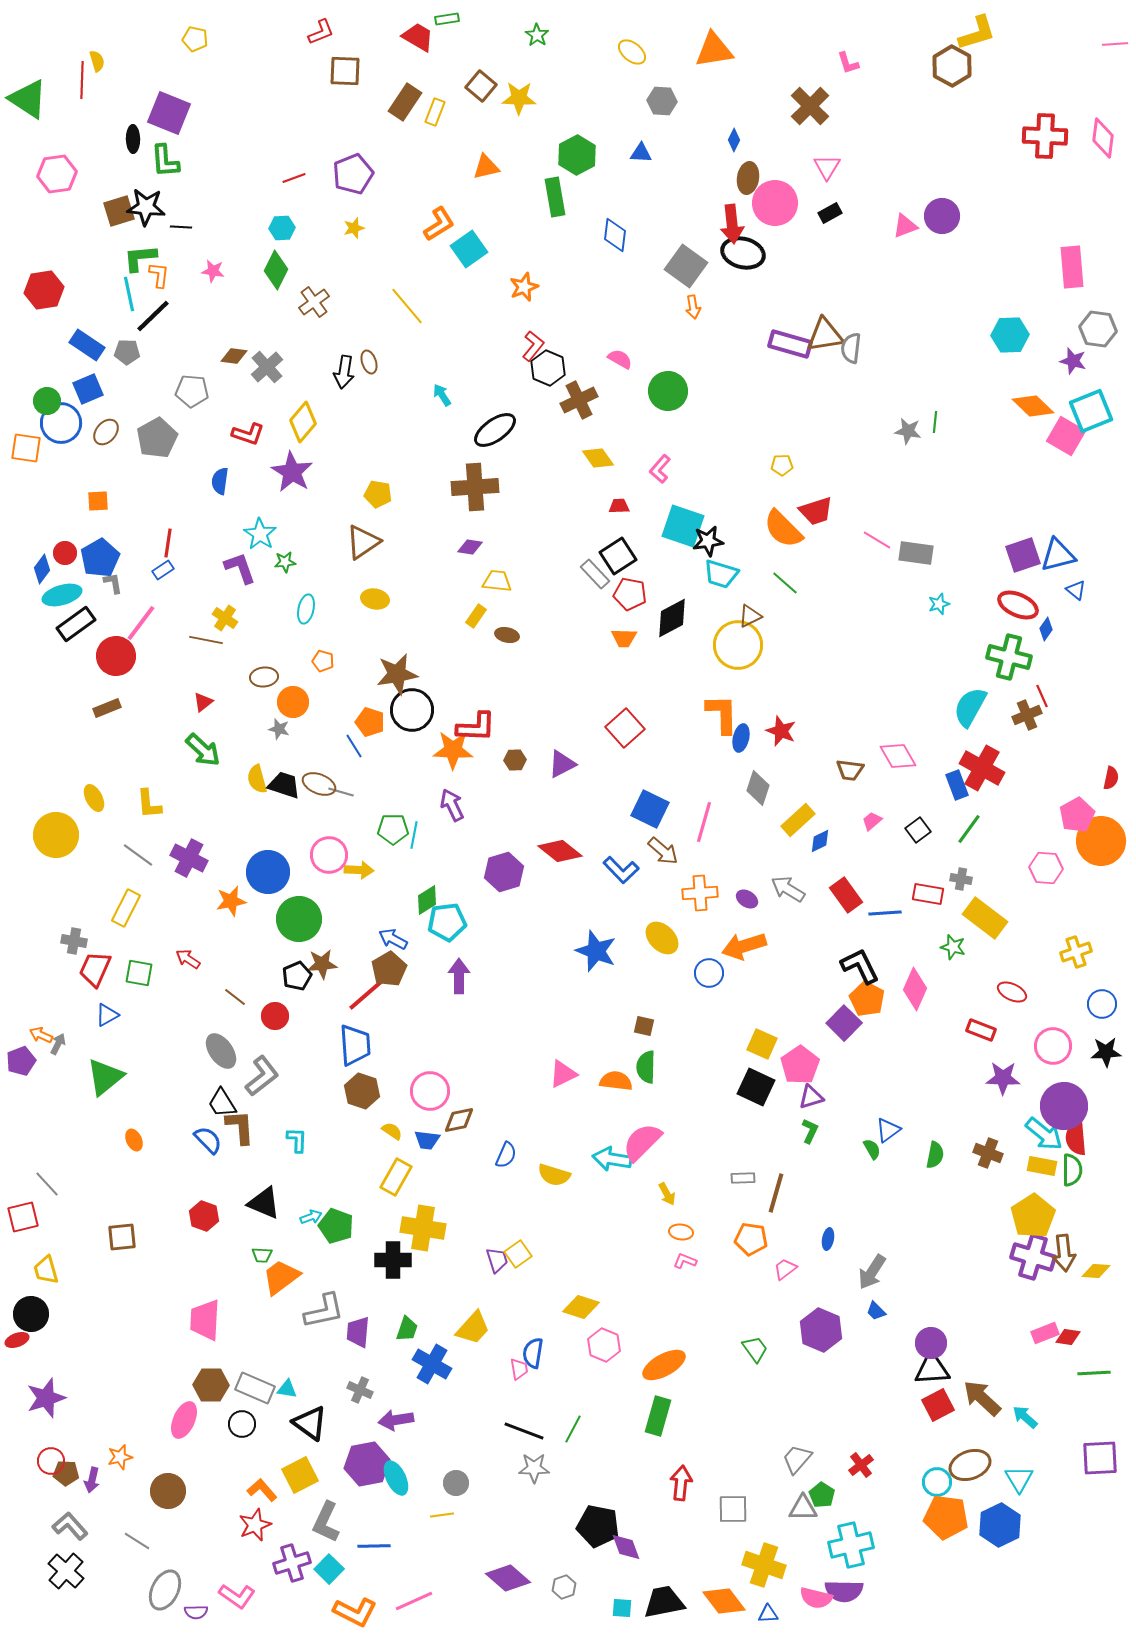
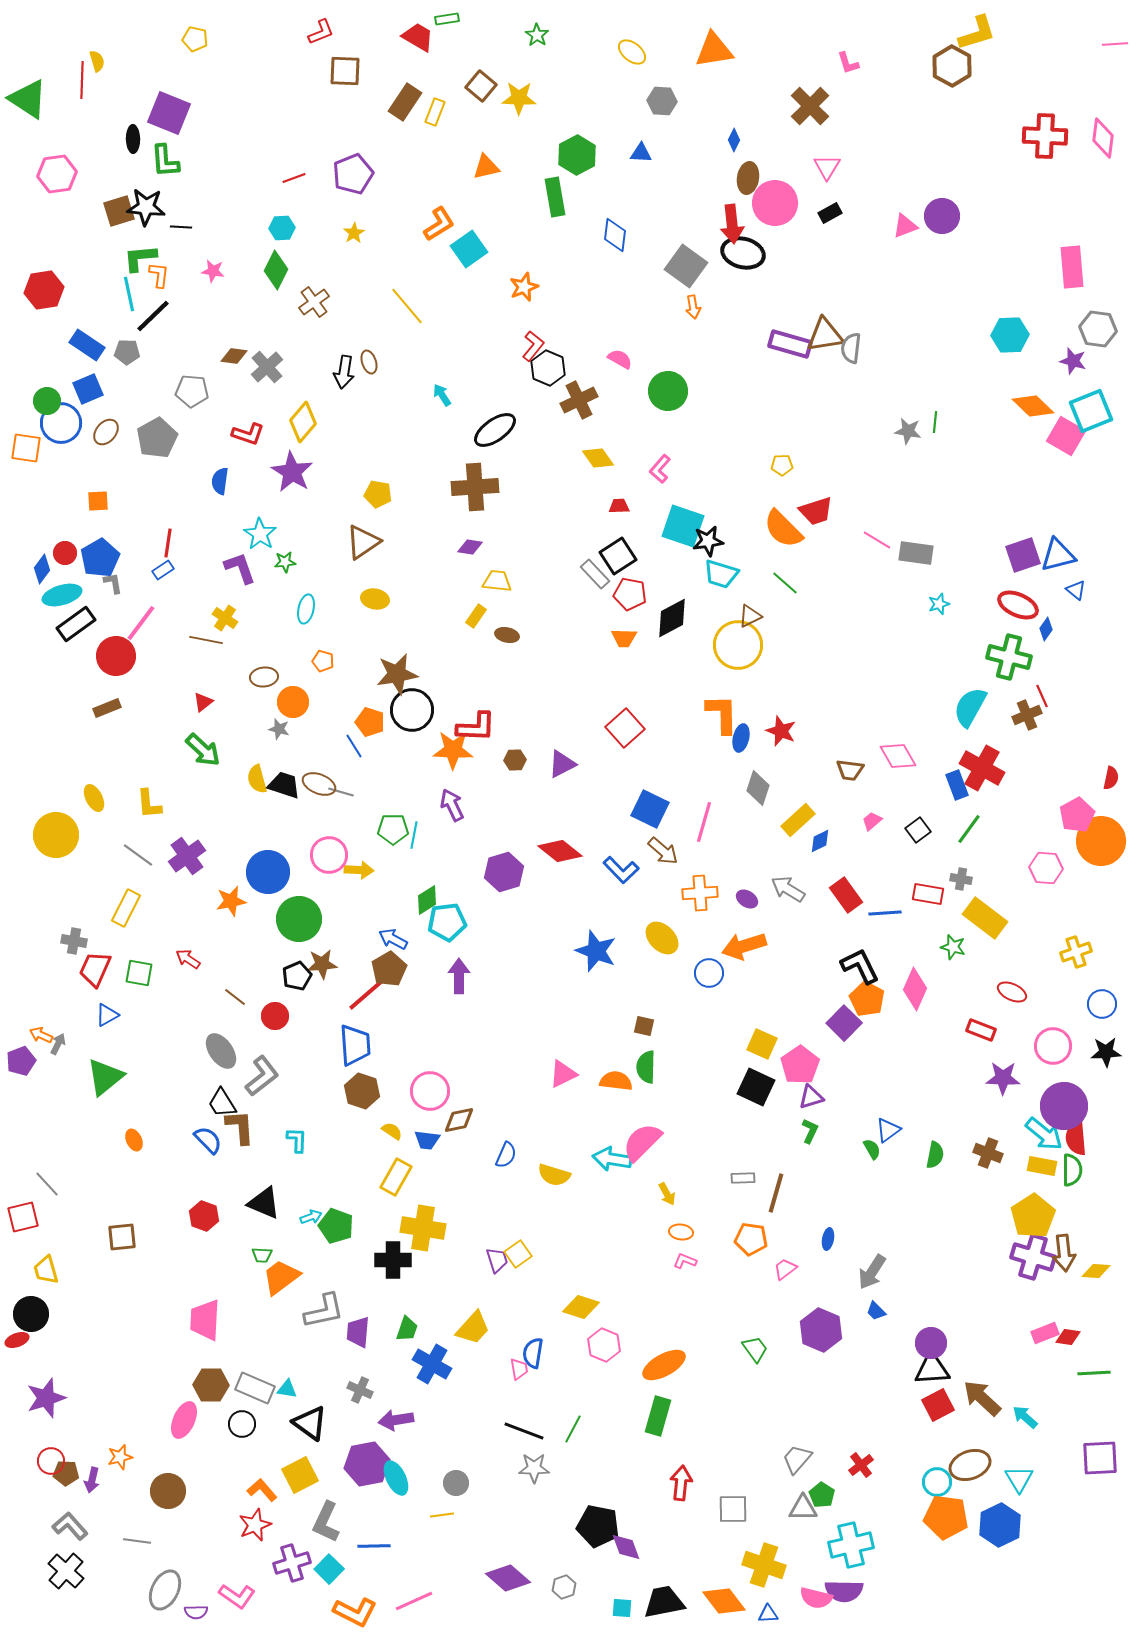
yellow star at (354, 228): moved 5 px down; rotated 15 degrees counterclockwise
purple cross at (189, 858): moved 2 px left, 2 px up; rotated 27 degrees clockwise
gray line at (137, 1541): rotated 24 degrees counterclockwise
